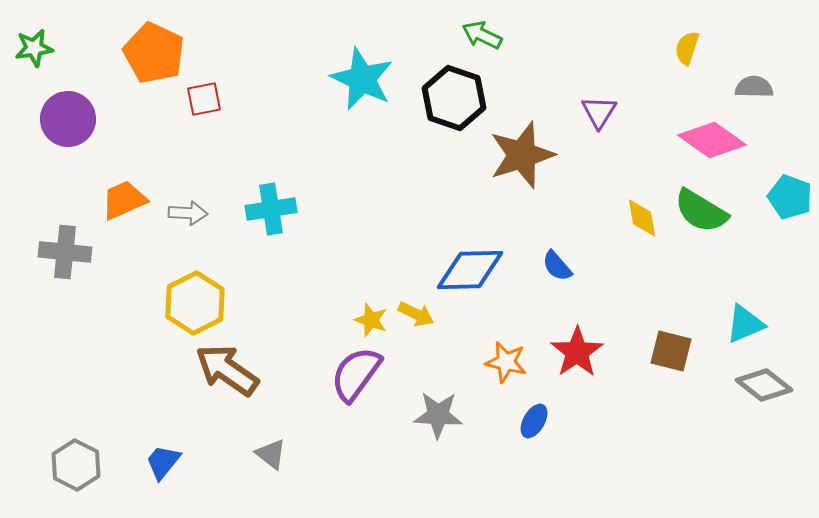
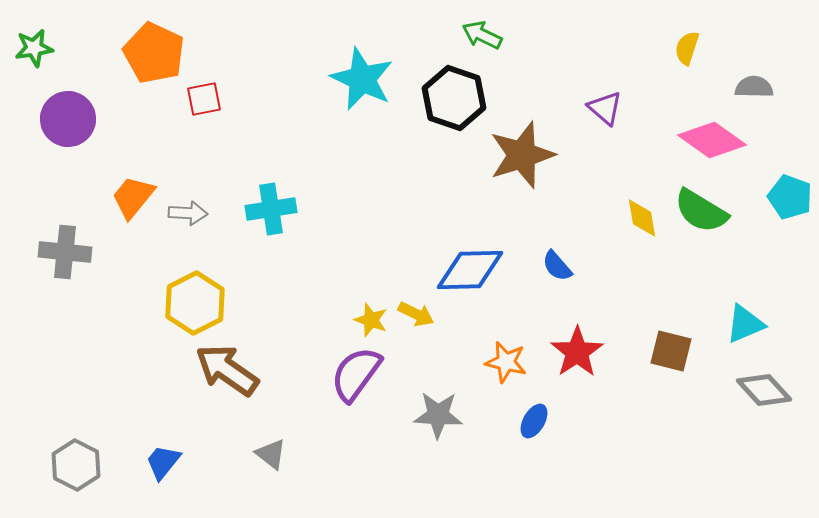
purple triangle: moved 6 px right, 4 px up; rotated 21 degrees counterclockwise
orange trapezoid: moved 9 px right, 3 px up; rotated 27 degrees counterclockwise
gray diamond: moved 5 px down; rotated 10 degrees clockwise
